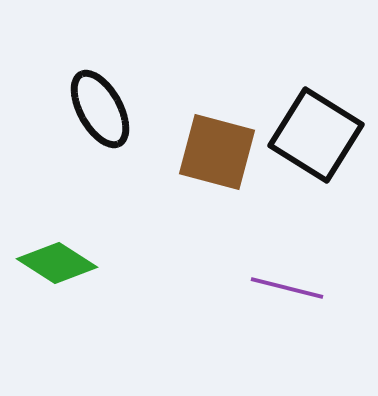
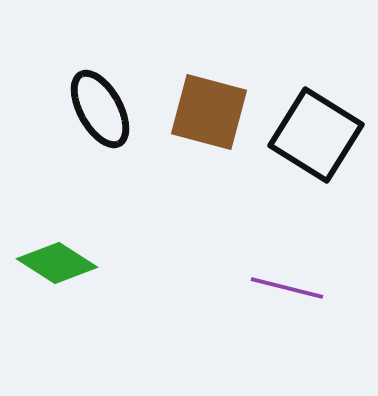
brown square: moved 8 px left, 40 px up
